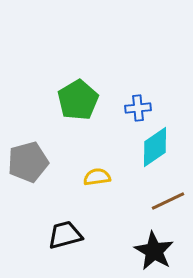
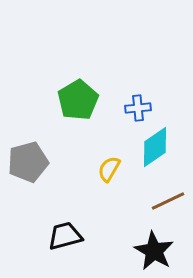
yellow semicircle: moved 12 px right, 8 px up; rotated 52 degrees counterclockwise
black trapezoid: moved 1 px down
